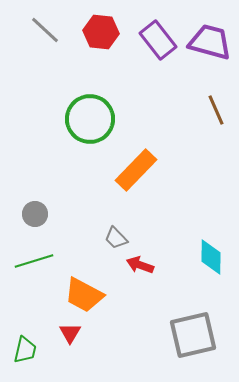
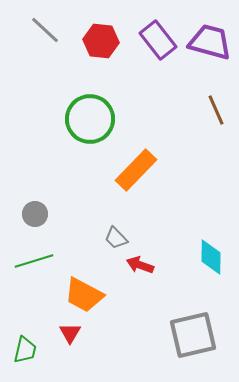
red hexagon: moved 9 px down
